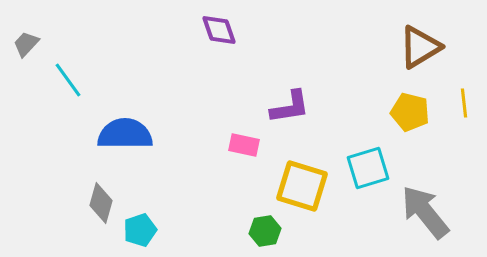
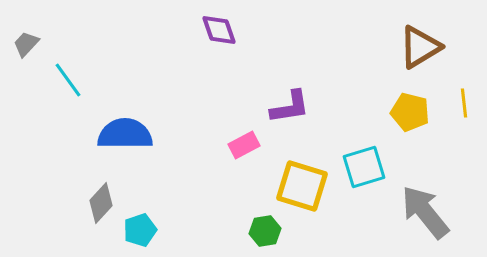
pink rectangle: rotated 40 degrees counterclockwise
cyan square: moved 4 px left, 1 px up
gray diamond: rotated 27 degrees clockwise
